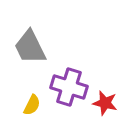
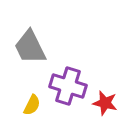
purple cross: moved 1 px left, 1 px up
